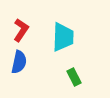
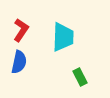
green rectangle: moved 6 px right
